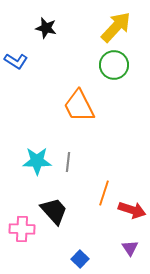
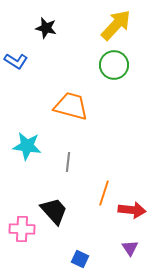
yellow arrow: moved 2 px up
orange trapezoid: moved 8 px left; rotated 132 degrees clockwise
cyan star: moved 10 px left, 15 px up; rotated 8 degrees clockwise
red arrow: rotated 12 degrees counterclockwise
blue square: rotated 18 degrees counterclockwise
